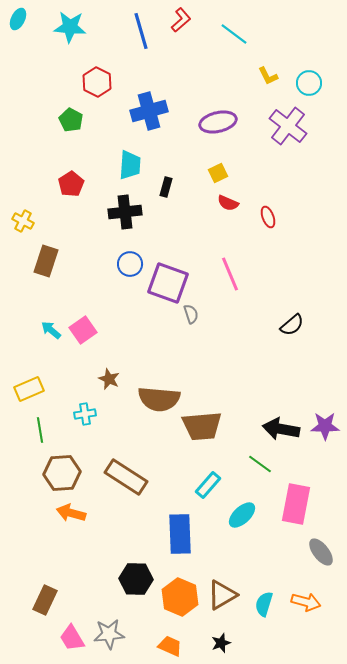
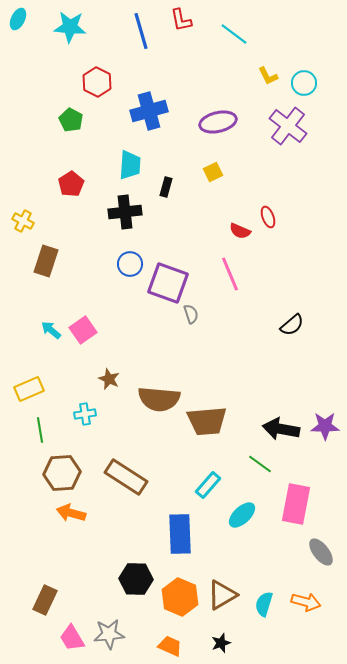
red L-shape at (181, 20): rotated 120 degrees clockwise
cyan circle at (309, 83): moved 5 px left
yellow square at (218, 173): moved 5 px left, 1 px up
red semicircle at (228, 203): moved 12 px right, 28 px down
brown trapezoid at (202, 426): moved 5 px right, 5 px up
